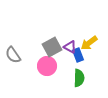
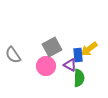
yellow arrow: moved 6 px down
purple triangle: moved 18 px down
blue rectangle: rotated 16 degrees clockwise
pink circle: moved 1 px left
